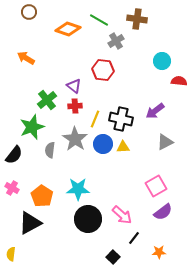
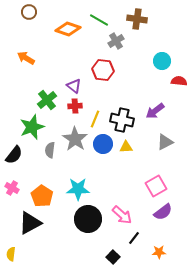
black cross: moved 1 px right, 1 px down
yellow triangle: moved 3 px right
